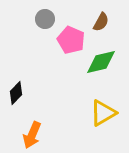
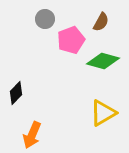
pink pentagon: rotated 28 degrees clockwise
green diamond: moved 2 px right, 1 px up; rotated 28 degrees clockwise
